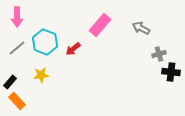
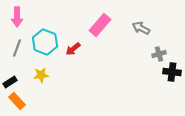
gray line: rotated 30 degrees counterclockwise
black cross: moved 1 px right
black rectangle: rotated 16 degrees clockwise
